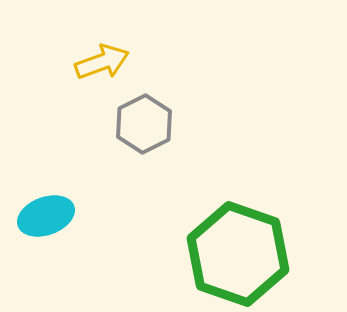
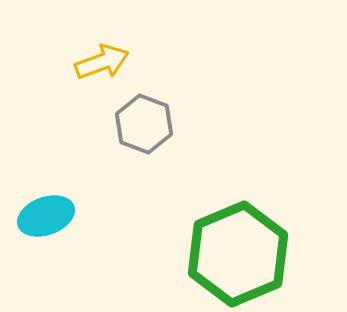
gray hexagon: rotated 12 degrees counterclockwise
green hexagon: rotated 18 degrees clockwise
